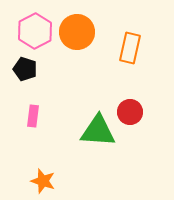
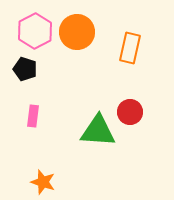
orange star: moved 1 px down
